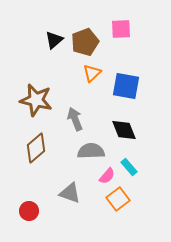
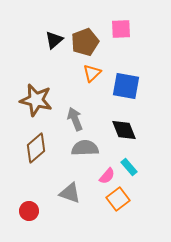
gray semicircle: moved 6 px left, 3 px up
